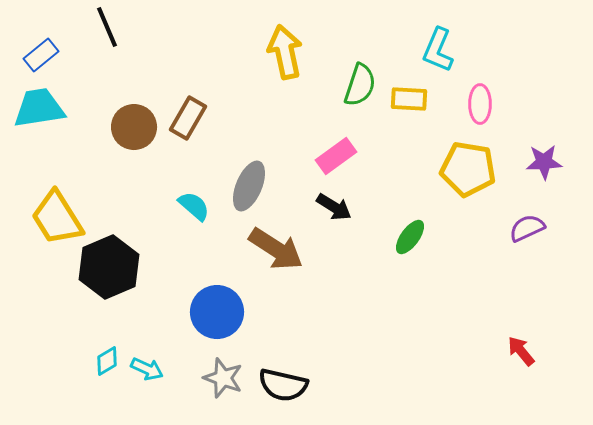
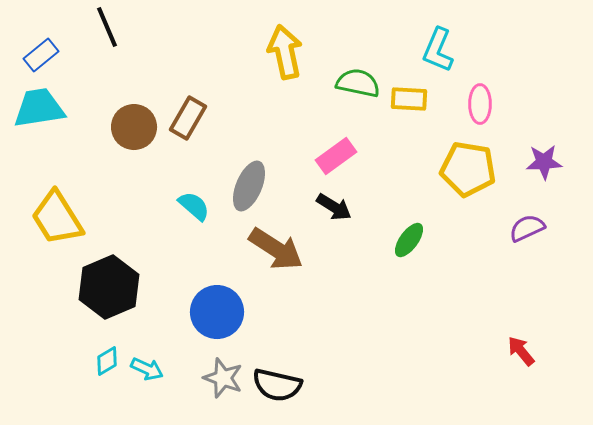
green semicircle: moved 2 px left, 2 px up; rotated 96 degrees counterclockwise
green ellipse: moved 1 px left, 3 px down
black hexagon: moved 20 px down
black semicircle: moved 6 px left
